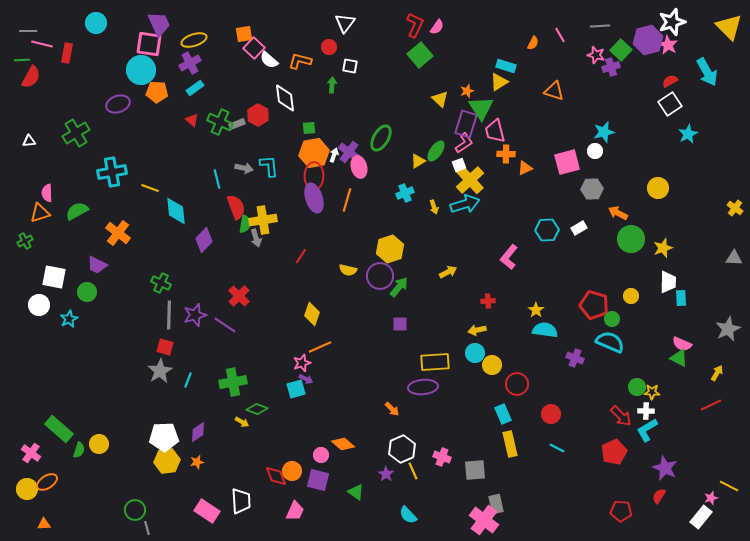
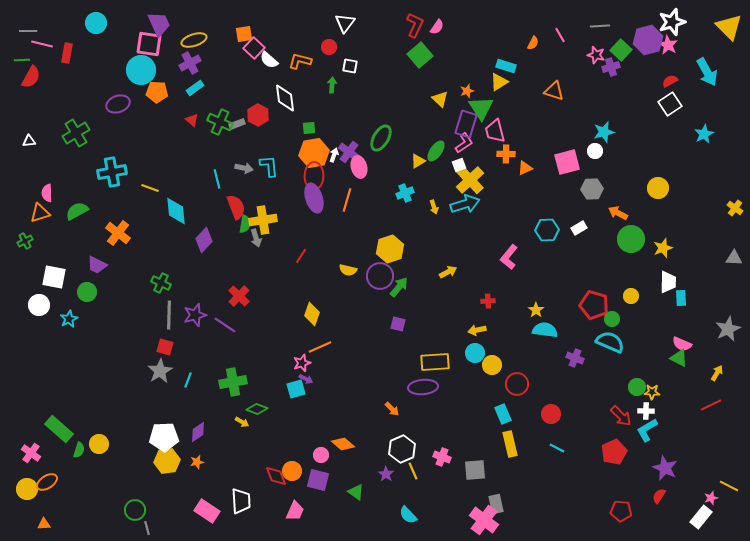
cyan star at (688, 134): moved 16 px right
purple square at (400, 324): moved 2 px left; rotated 14 degrees clockwise
